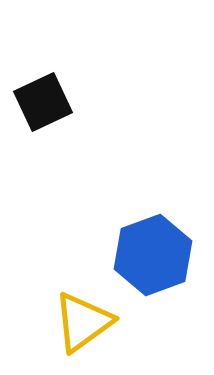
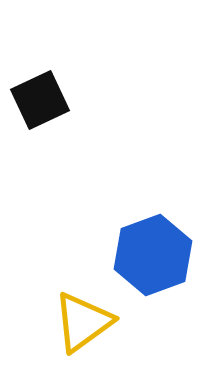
black square: moved 3 px left, 2 px up
